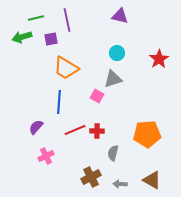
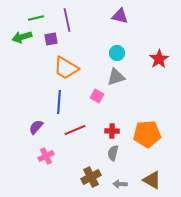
gray triangle: moved 3 px right, 2 px up
red cross: moved 15 px right
